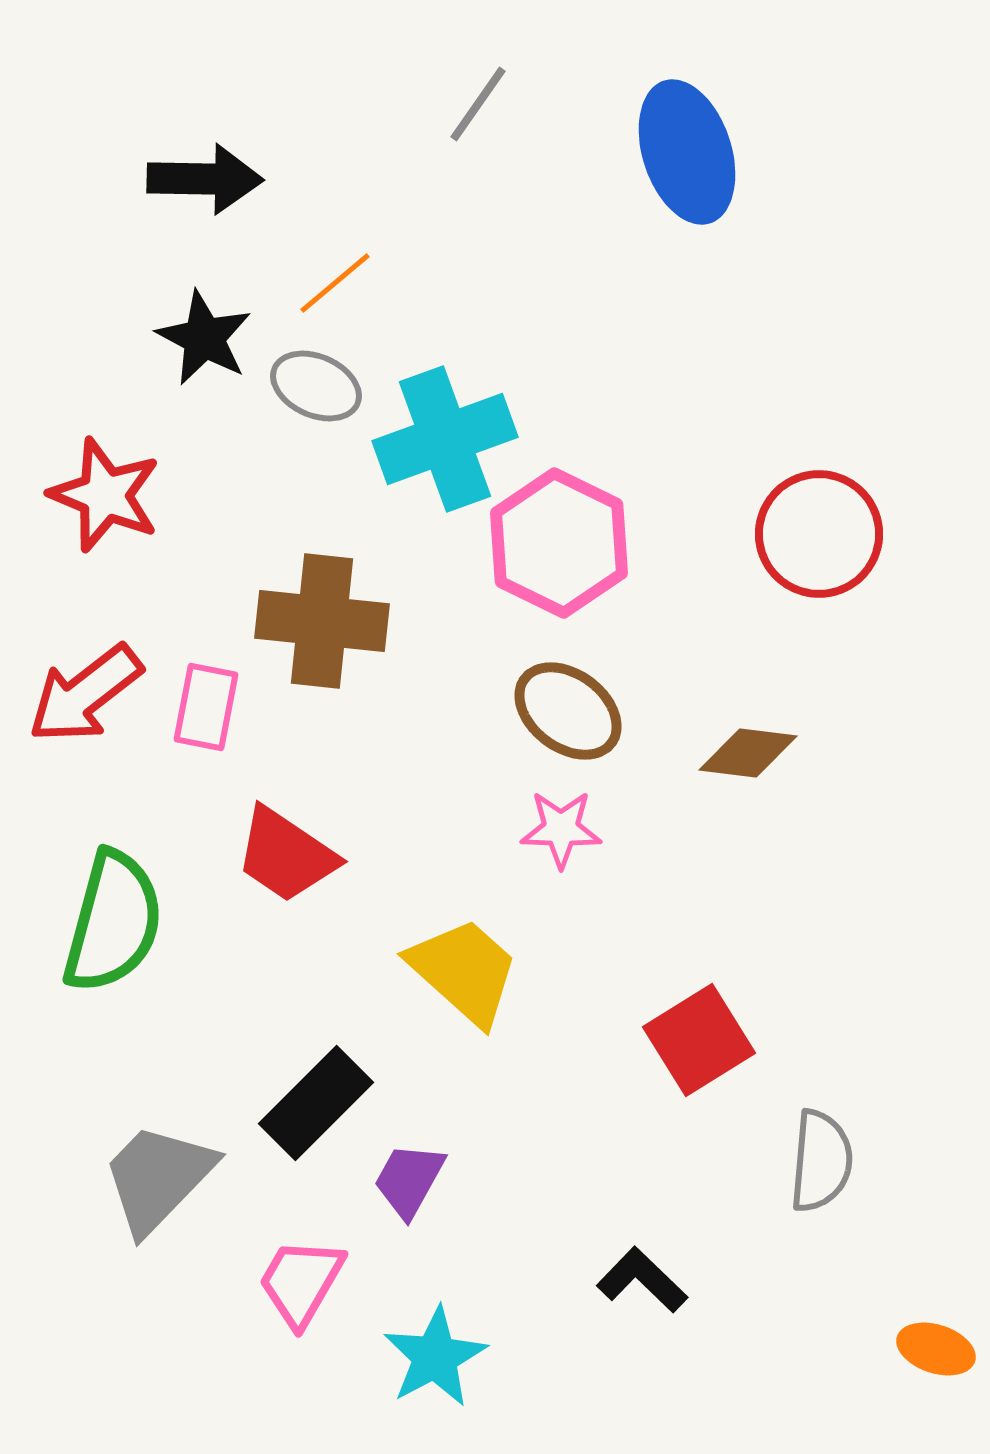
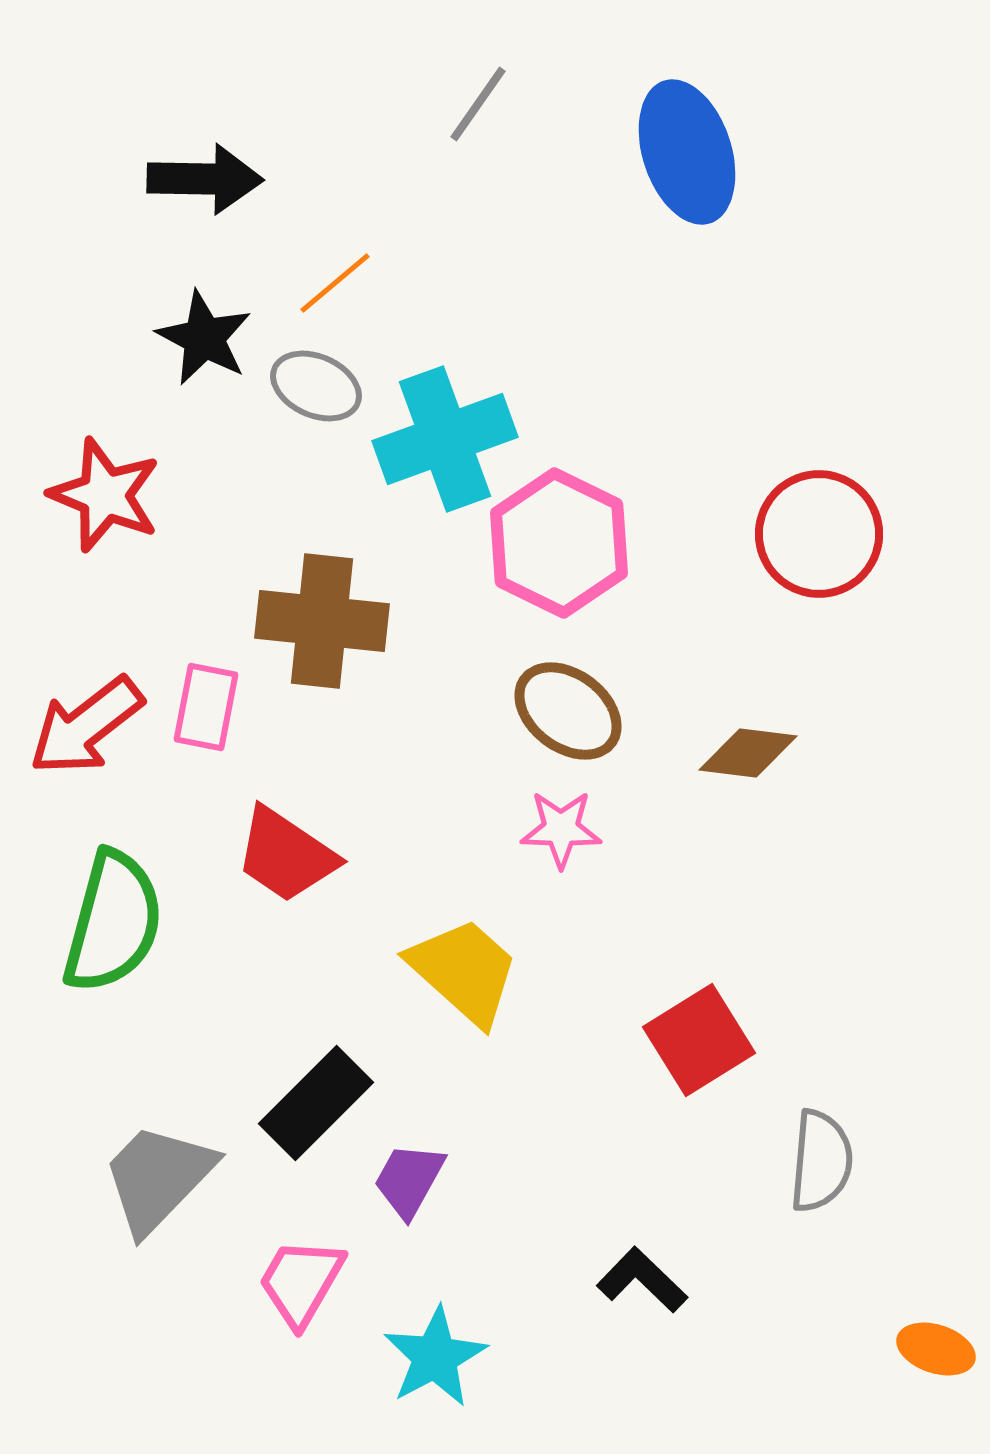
red arrow: moved 1 px right, 32 px down
